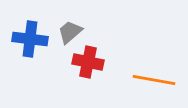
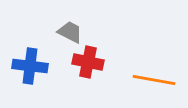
gray trapezoid: rotated 68 degrees clockwise
blue cross: moved 27 px down
